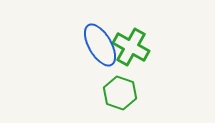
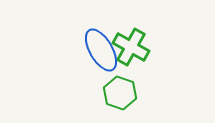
blue ellipse: moved 1 px right, 5 px down
